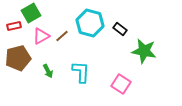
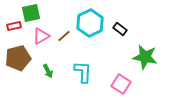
green square: rotated 18 degrees clockwise
cyan hexagon: rotated 20 degrees clockwise
brown line: moved 2 px right
green star: moved 1 px right, 6 px down
cyan L-shape: moved 2 px right
